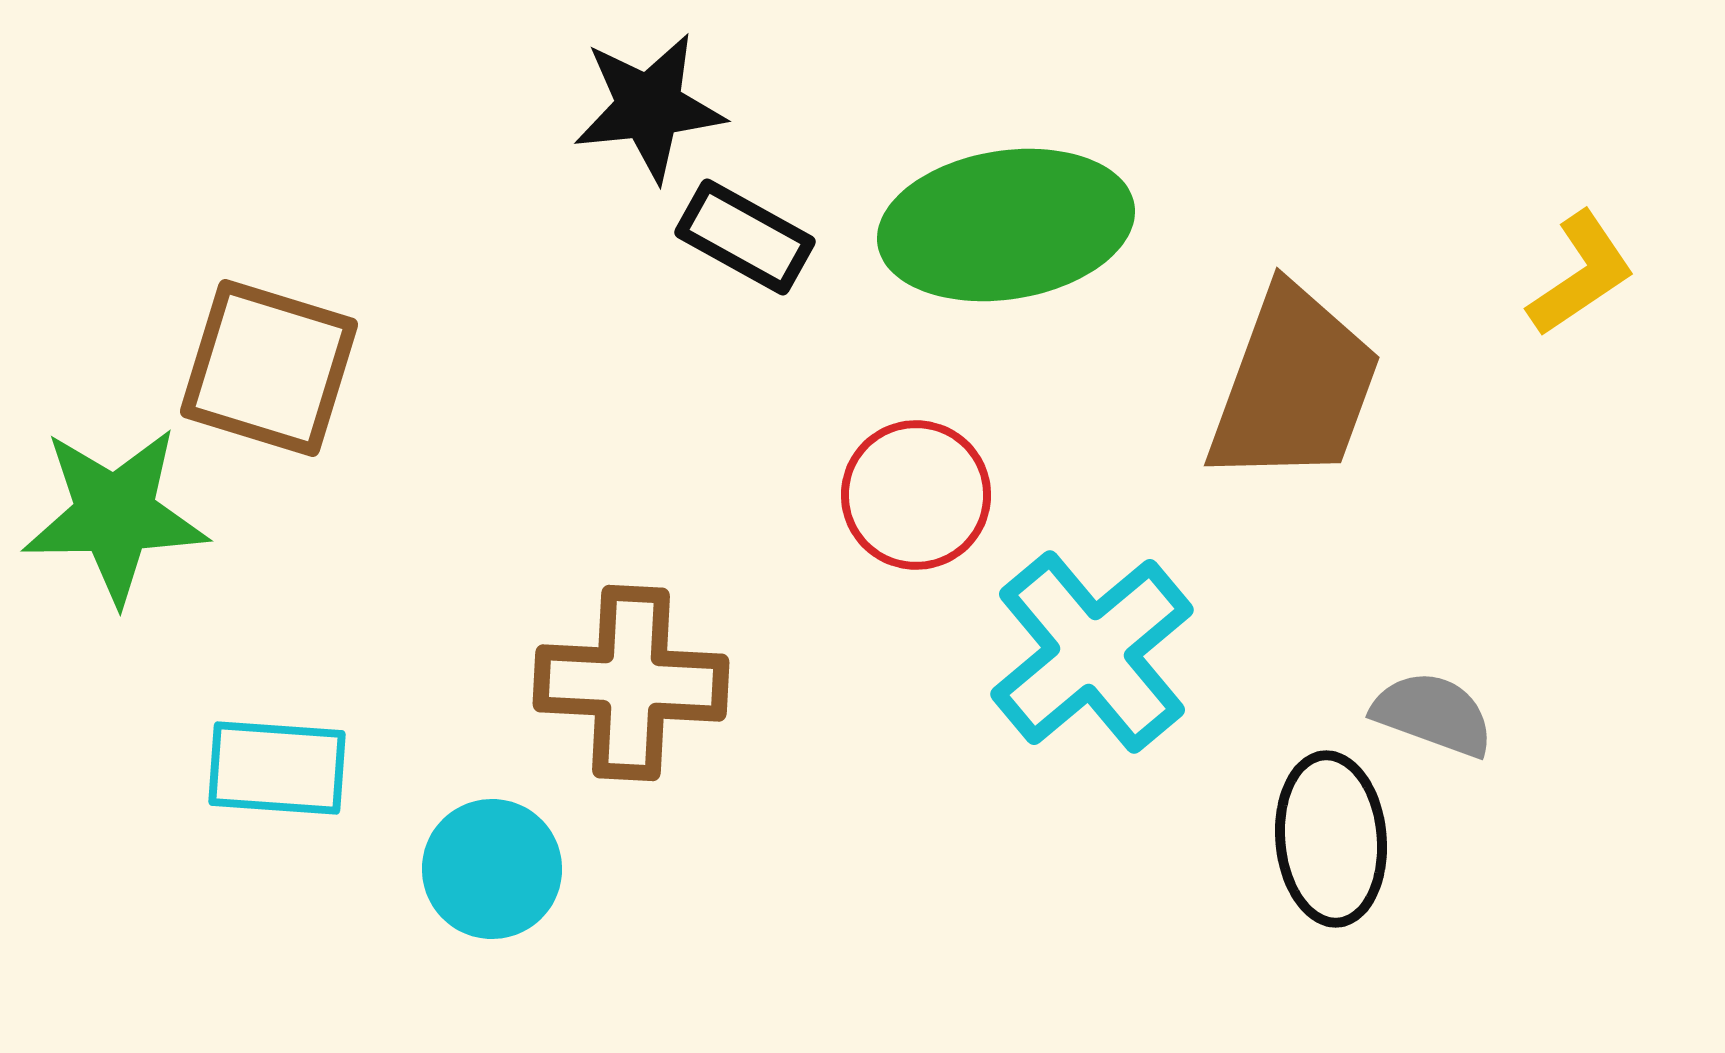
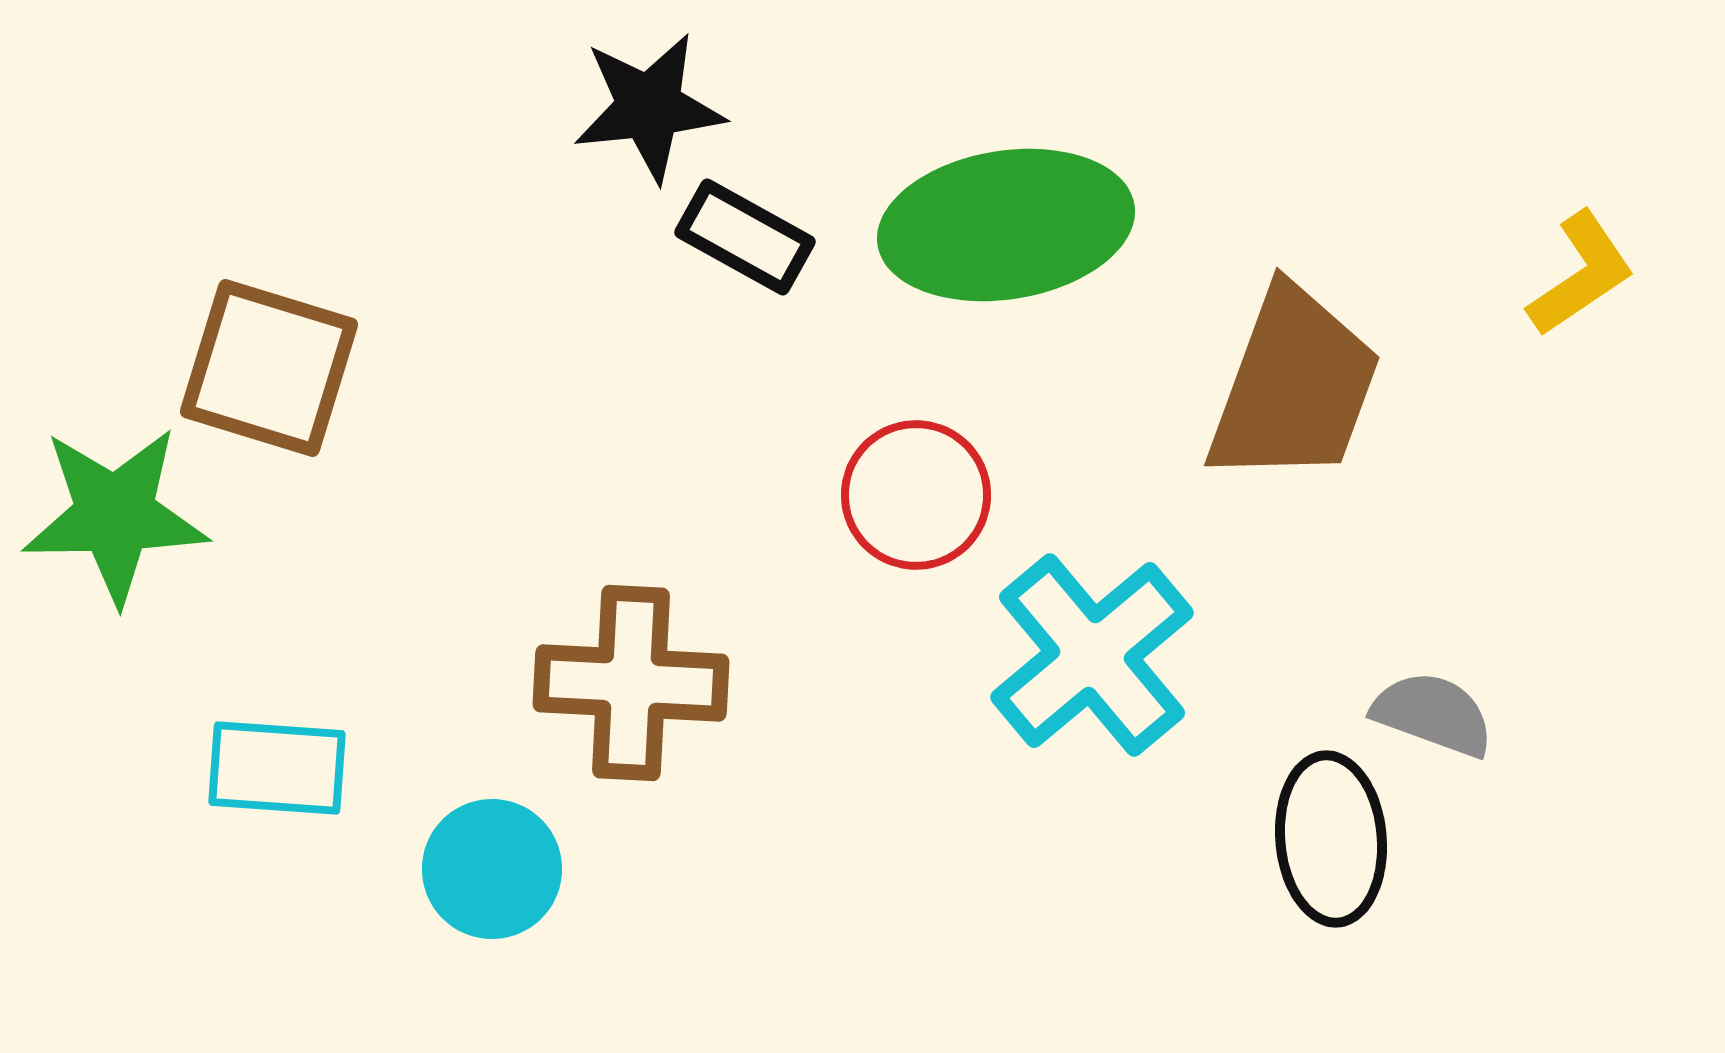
cyan cross: moved 3 px down
